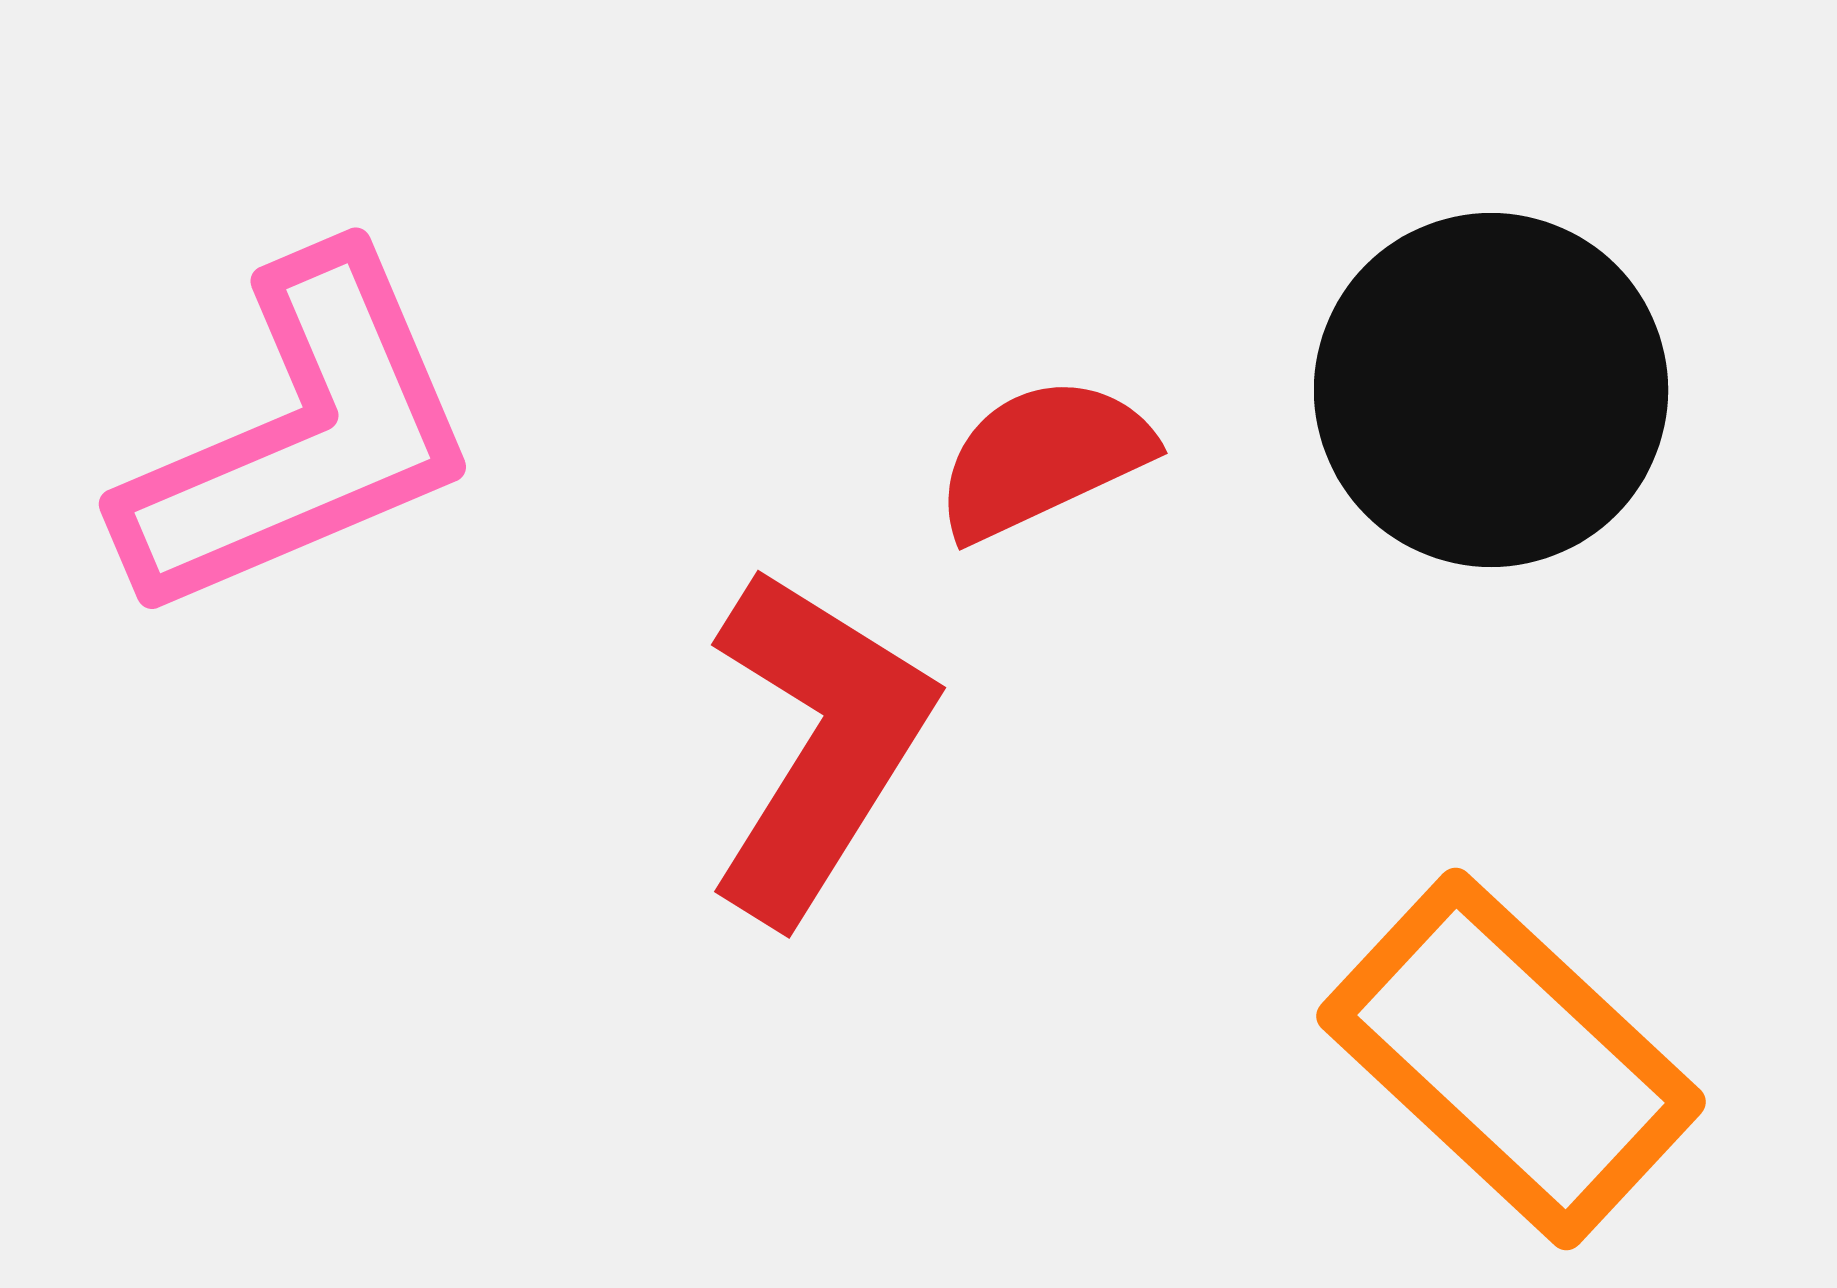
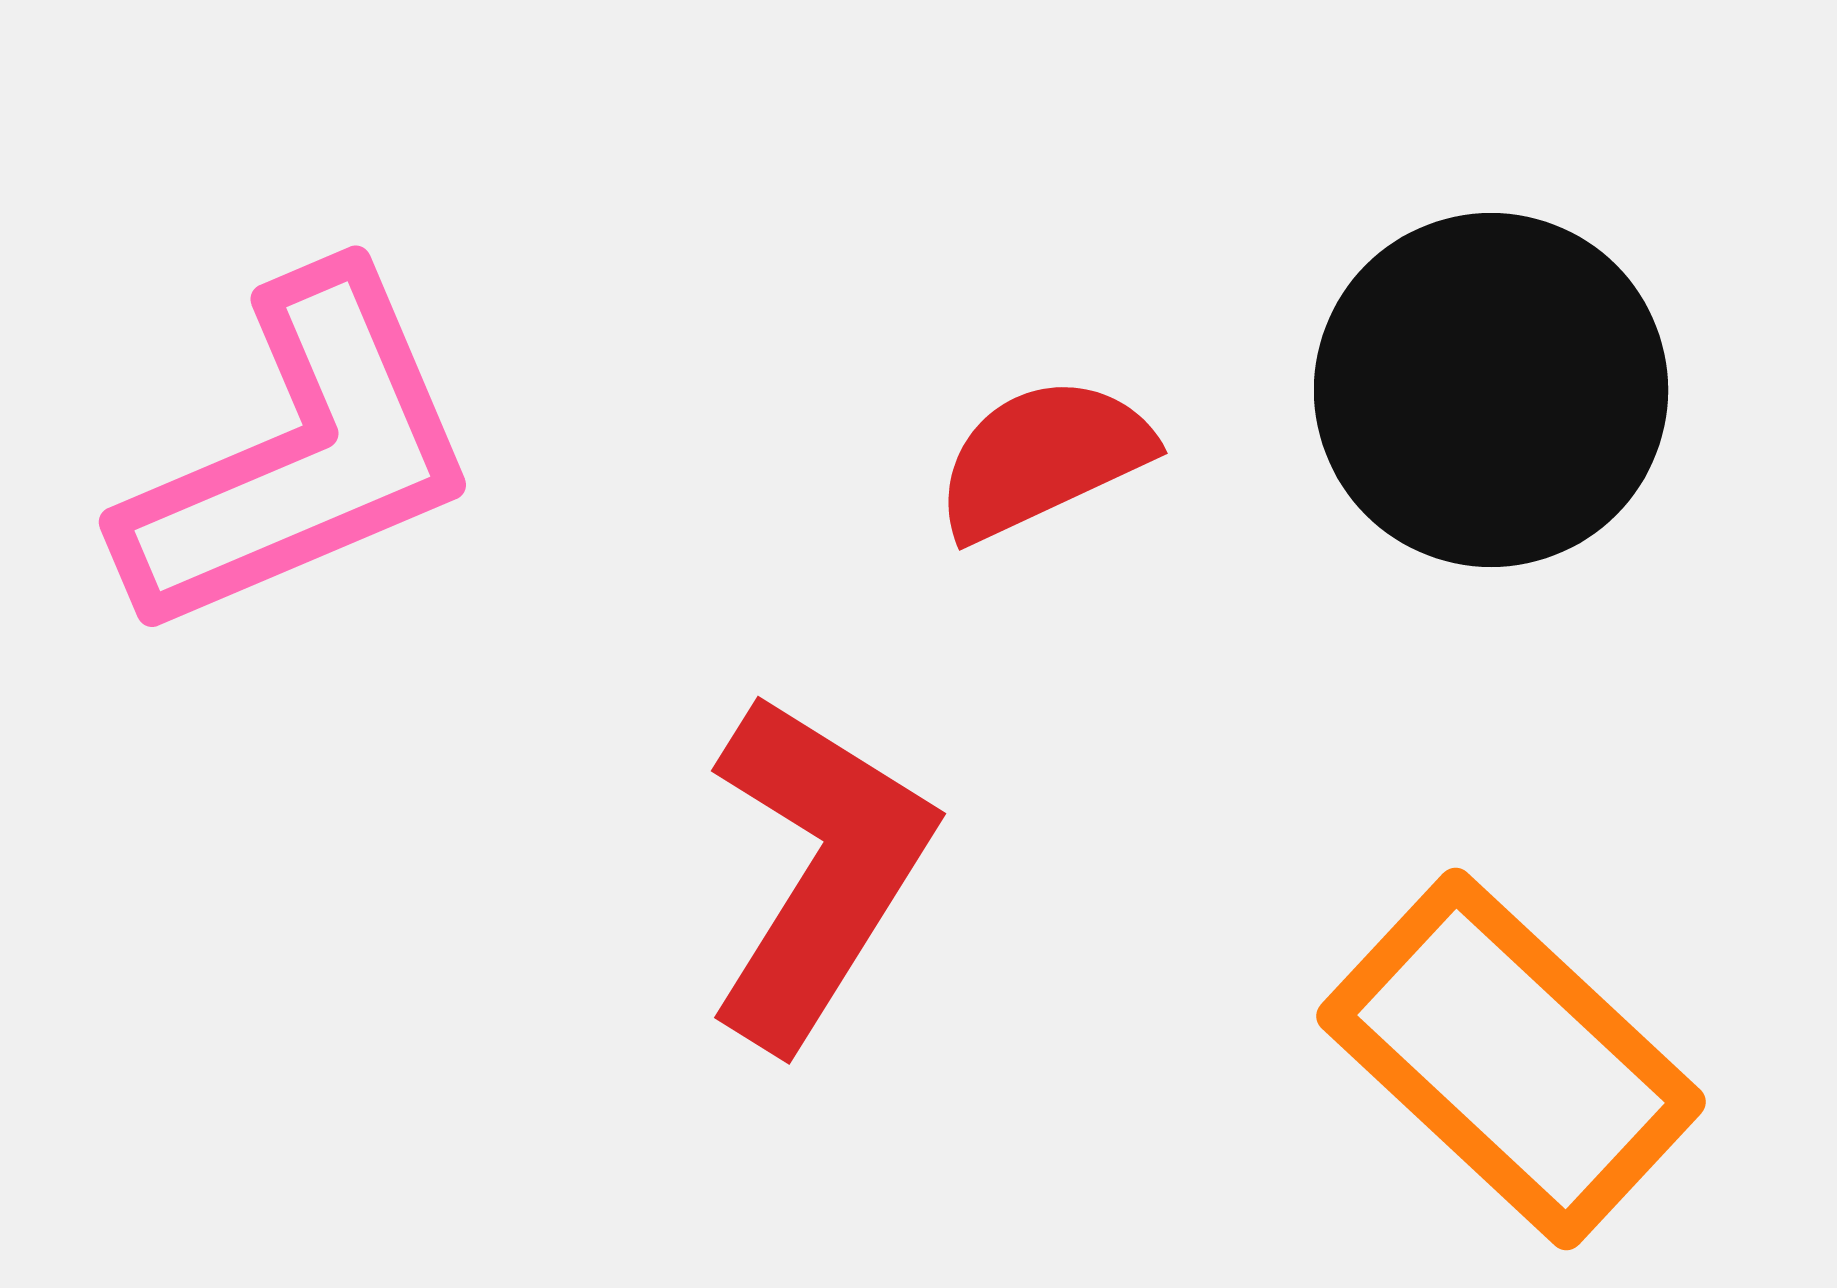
pink L-shape: moved 18 px down
red L-shape: moved 126 px down
